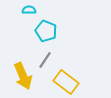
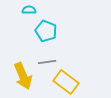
gray line: moved 2 px right, 2 px down; rotated 48 degrees clockwise
